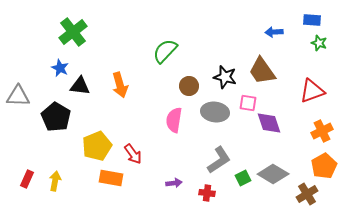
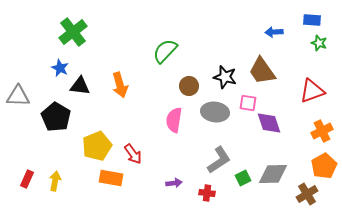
gray diamond: rotated 32 degrees counterclockwise
